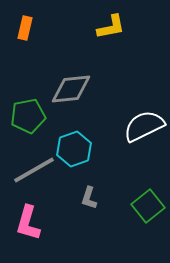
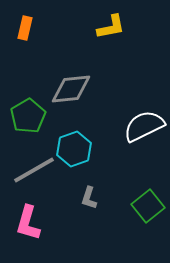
green pentagon: rotated 20 degrees counterclockwise
